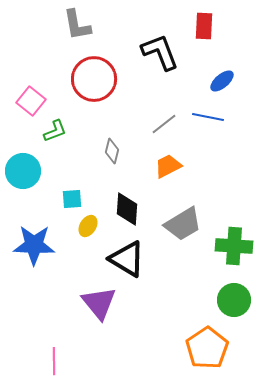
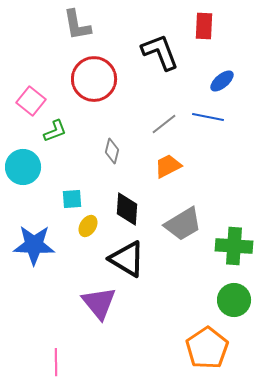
cyan circle: moved 4 px up
pink line: moved 2 px right, 1 px down
